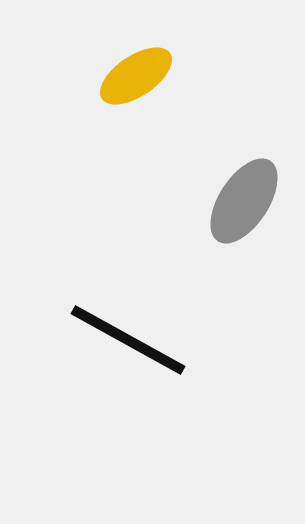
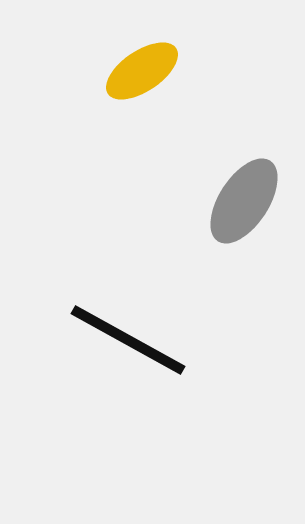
yellow ellipse: moved 6 px right, 5 px up
